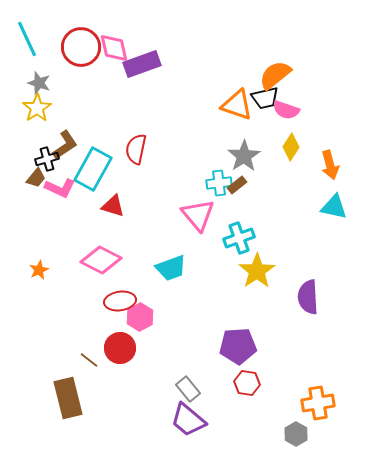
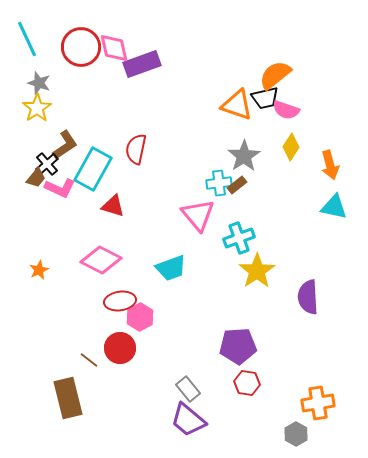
black cross at (47, 159): moved 5 px down; rotated 25 degrees counterclockwise
